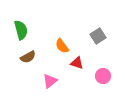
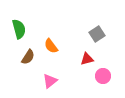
green semicircle: moved 2 px left, 1 px up
gray square: moved 1 px left, 2 px up
orange semicircle: moved 11 px left
brown semicircle: rotated 28 degrees counterclockwise
red triangle: moved 10 px right, 4 px up; rotated 32 degrees counterclockwise
